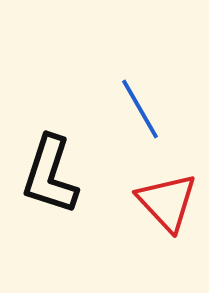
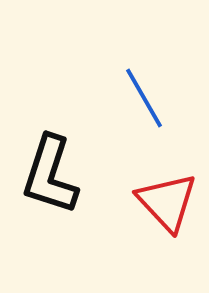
blue line: moved 4 px right, 11 px up
